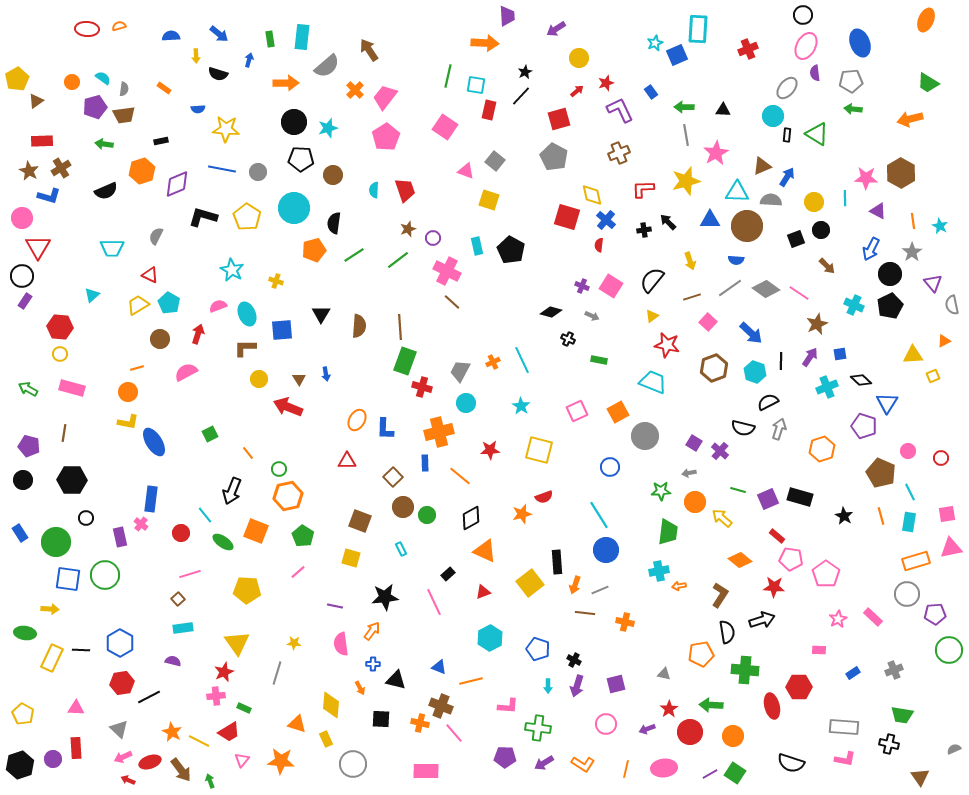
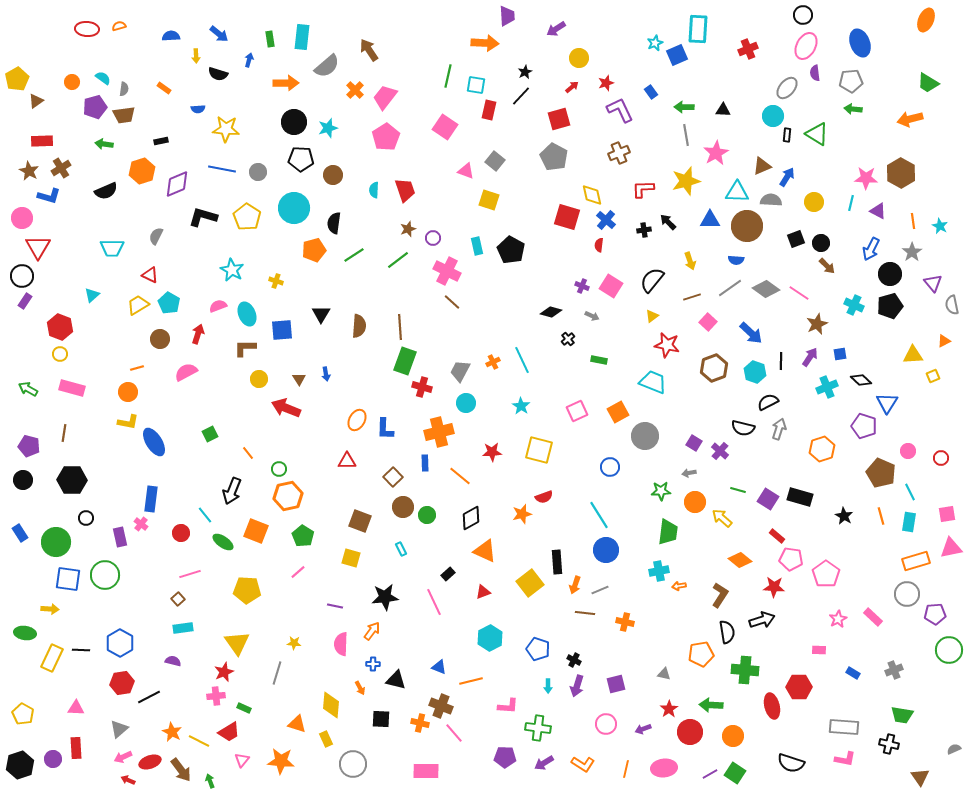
red arrow at (577, 91): moved 5 px left, 4 px up
cyan line at (845, 198): moved 6 px right, 5 px down; rotated 14 degrees clockwise
black circle at (821, 230): moved 13 px down
black pentagon at (890, 306): rotated 10 degrees clockwise
red hexagon at (60, 327): rotated 15 degrees clockwise
black cross at (568, 339): rotated 24 degrees clockwise
red arrow at (288, 407): moved 2 px left, 1 px down
red star at (490, 450): moved 2 px right, 2 px down
purple square at (768, 499): rotated 35 degrees counterclockwise
pink semicircle at (341, 644): rotated 10 degrees clockwise
blue rectangle at (853, 673): rotated 64 degrees clockwise
gray triangle at (119, 729): rotated 36 degrees clockwise
purple arrow at (647, 729): moved 4 px left
